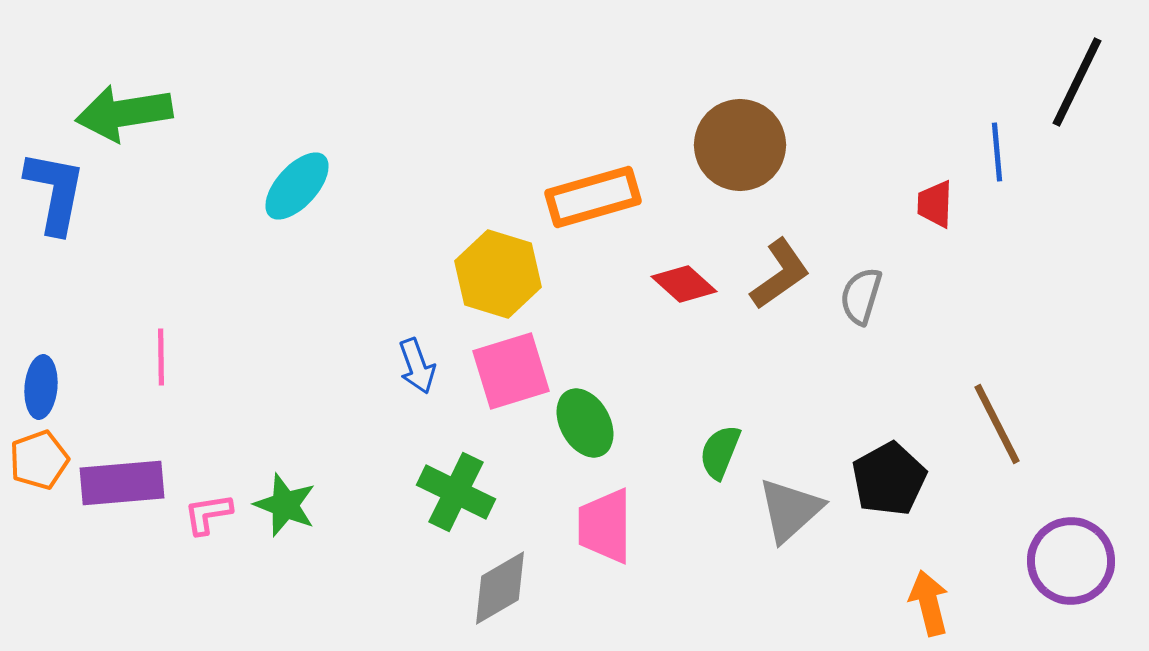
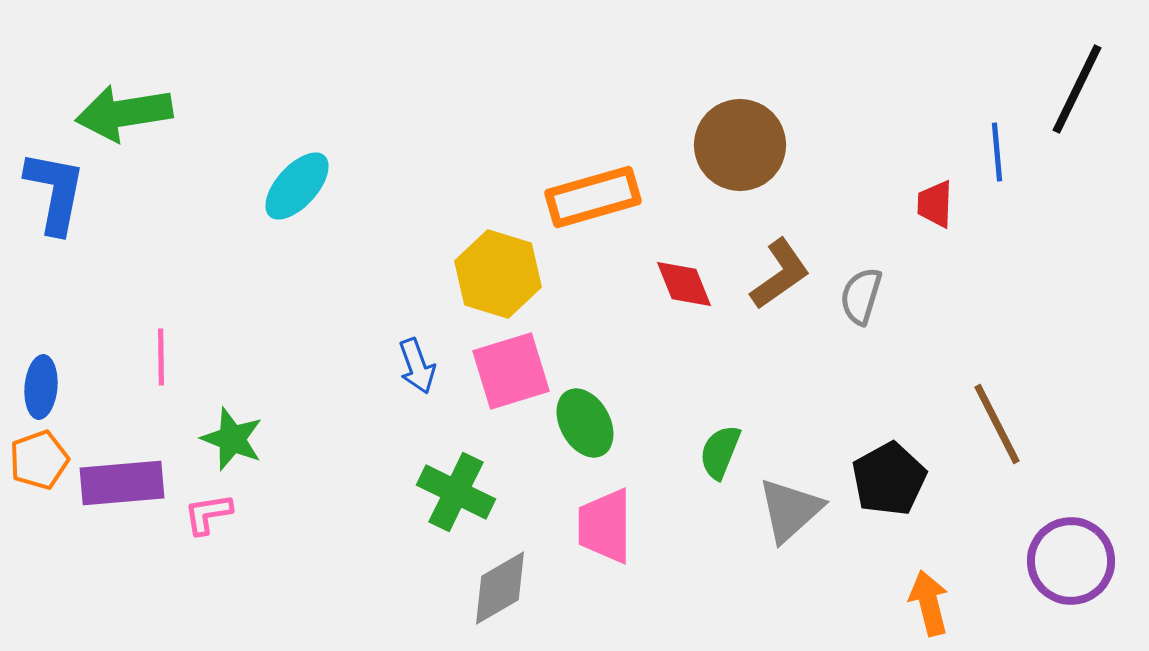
black line: moved 7 px down
red diamond: rotated 26 degrees clockwise
green star: moved 53 px left, 66 px up
